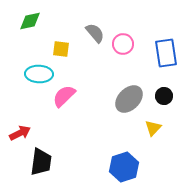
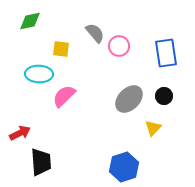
pink circle: moved 4 px left, 2 px down
black trapezoid: rotated 12 degrees counterclockwise
